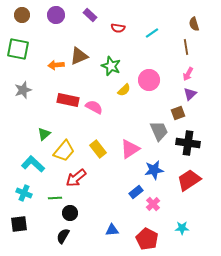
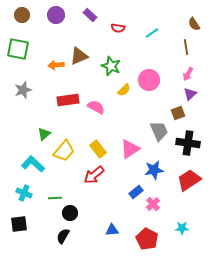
brown semicircle: rotated 16 degrees counterclockwise
red rectangle: rotated 20 degrees counterclockwise
pink semicircle: moved 2 px right
red arrow: moved 18 px right, 3 px up
